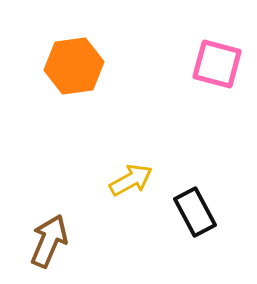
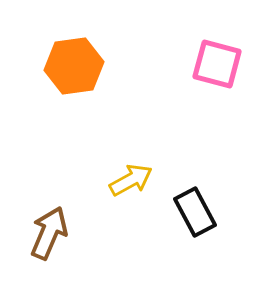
brown arrow: moved 8 px up
